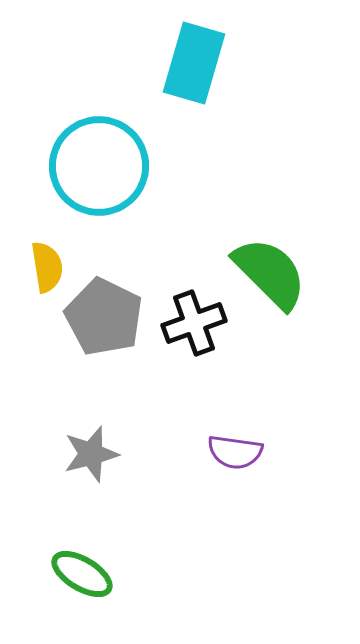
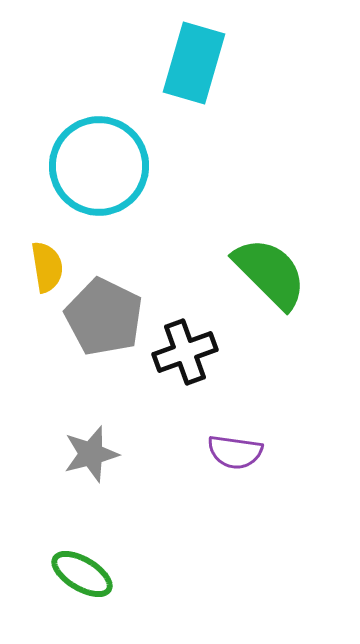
black cross: moved 9 px left, 29 px down
